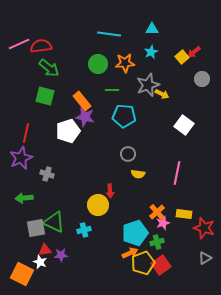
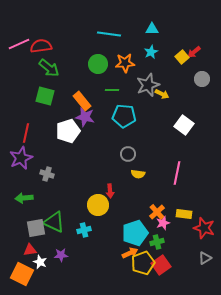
red triangle at (45, 250): moved 15 px left
